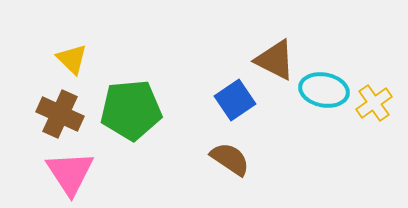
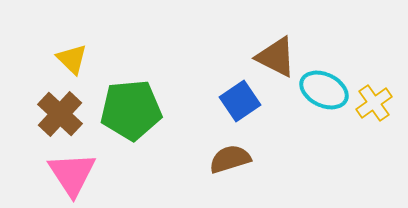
brown triangle: moved 1 px right, 3 px up
cyan ellipse: rotated 15 degrees clockwise
blue square: moved 5 px right, 1 px down
brown cross: rotated 18 degrees clockwise
brown semicircle: rotated 51 degrees counterclockwise
pink triangle: moved 2 px right, 1 px down
